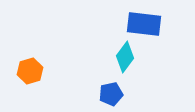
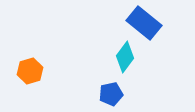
blue rectangle: moved 1 px up; rotated 32 degrees clockwise
